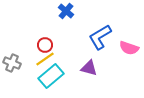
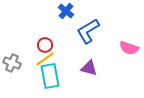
blue L-shape: moved 12 px left, 6 px up
cyan rectangle: moved 1 px left; rotated 60 degrees counterclockwise
